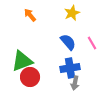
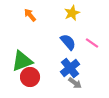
pink line: rotated 24 degrees counterclockwise
blue cross: rotated 30 degrees counterclockwise
gray arrow: rotated 64 degrees counterclockwise
